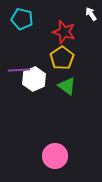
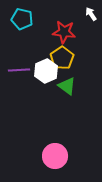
red star: rotated 10 degrees counterclockwise
white hexagon: moved 12 px right, 8 px up
